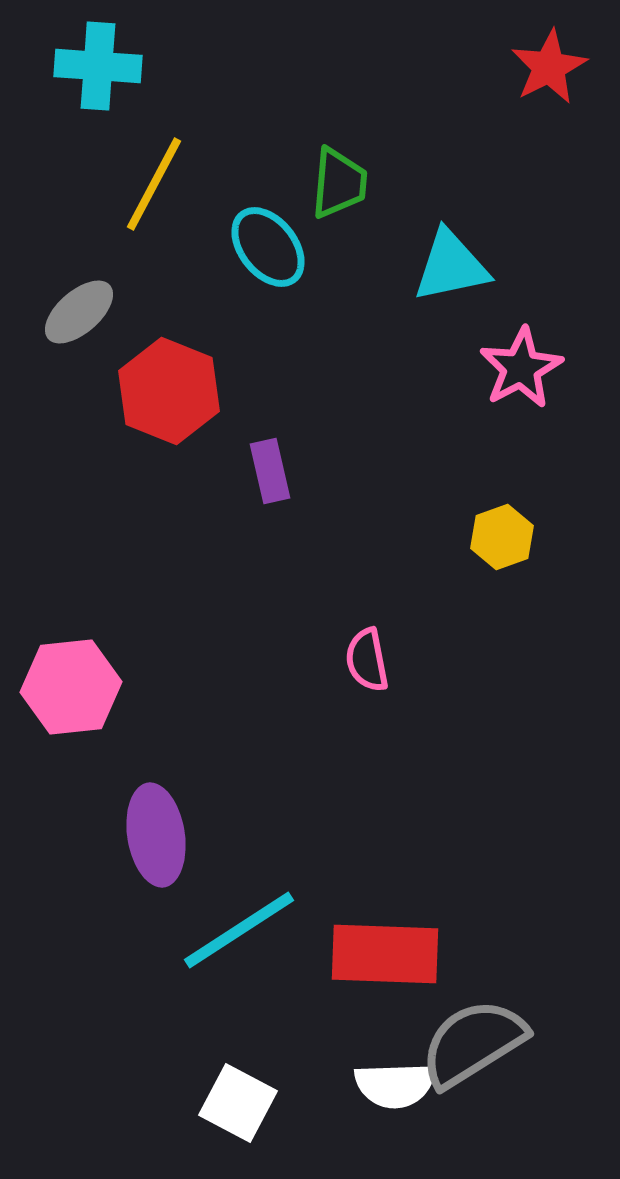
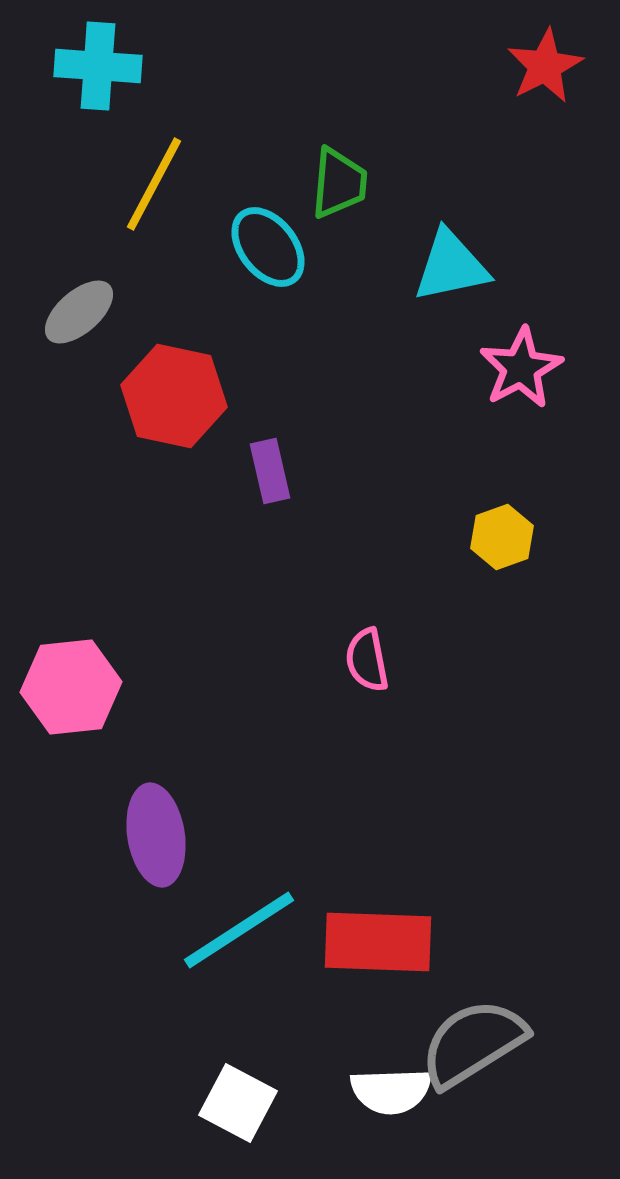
red star: moved 4 px left, 1 px up
red hexagon: moved 5 px right, 5 px down; rotated 10 degrees counterclockwise
red rectangle: moved 7 px left, 12 px up
white semicircle: moved 4 px left, 6 px down
